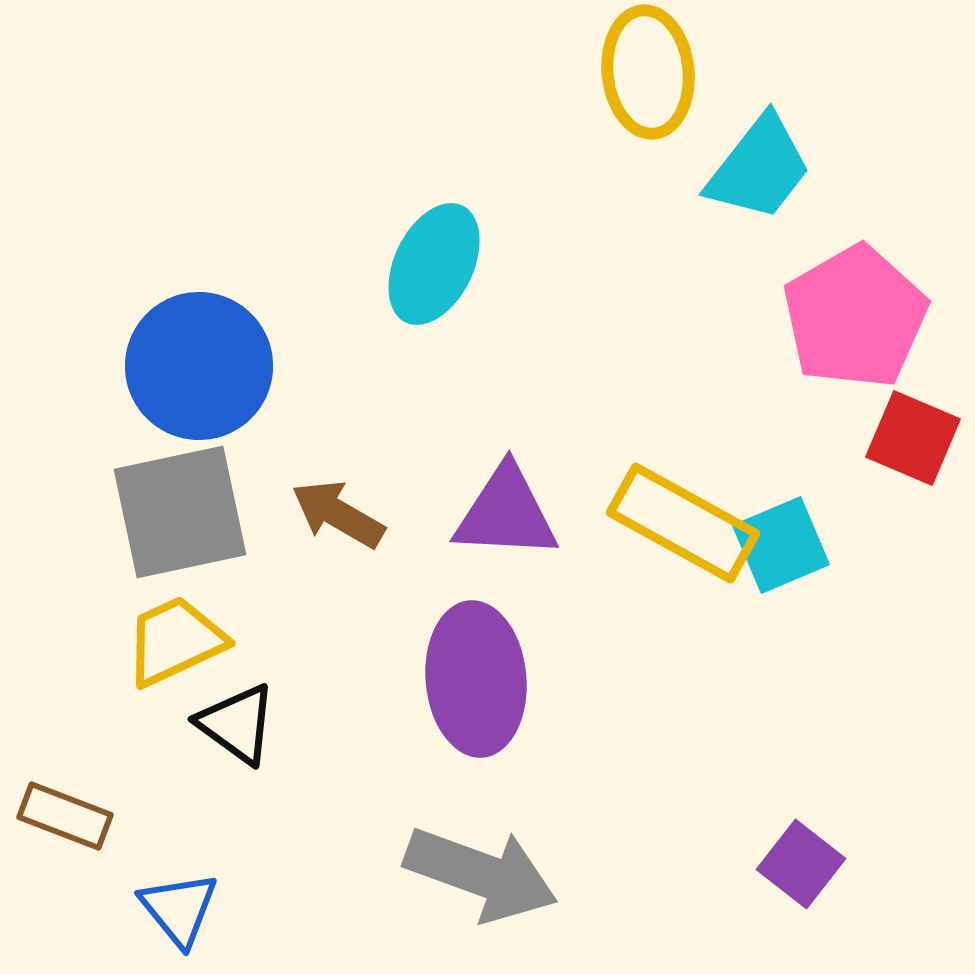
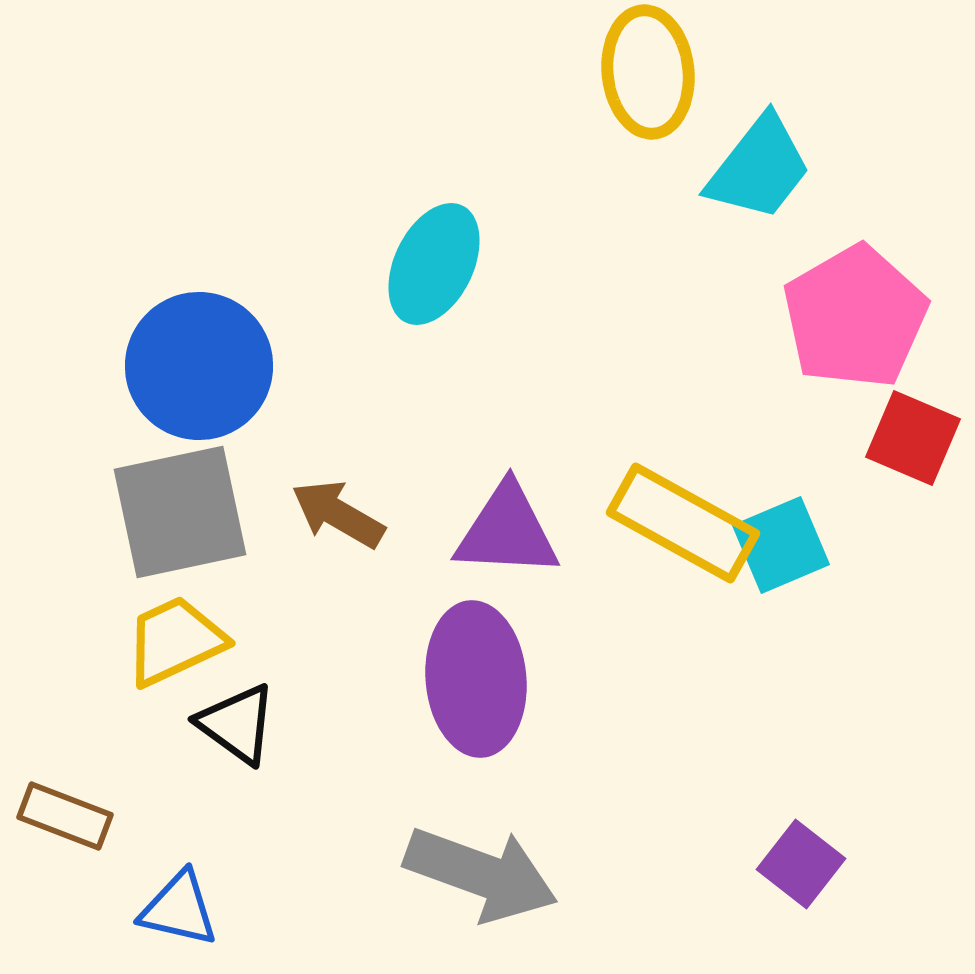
purple triangle: moved 1 px right, 18 px down
blue triangle: rotated 38 degrees counterclockwise
